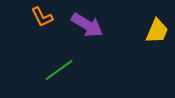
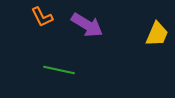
yellow trapezoid: moved 3 px down
green line: rotated 48 degrees clockwise
